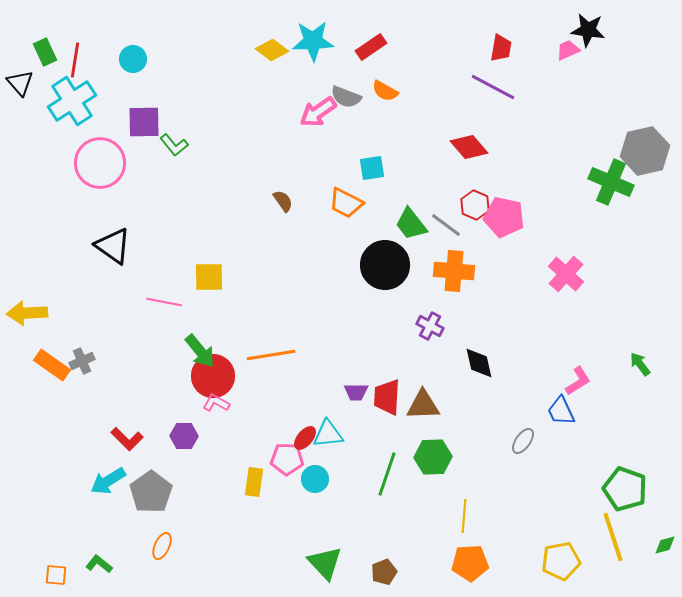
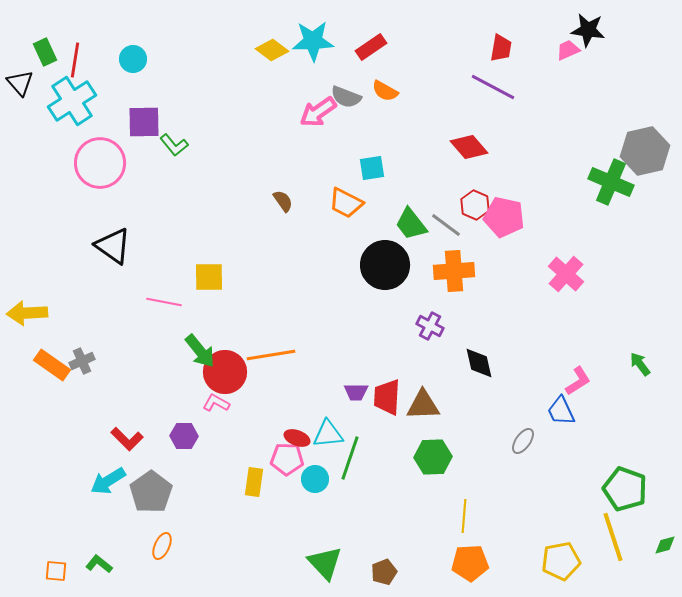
orange cross at (454, 271): rotated 9 degrees counterclockwise
red circle at (213, 376): moved 12 px right, 4 px up
red ellipse at (305, 438): moved 8 px left; rotated 70 degrees clockwise
green line at (387, 474): moved 37 px left, 16 px up
orange square at (56, 575): moved 4 px up
